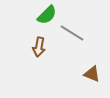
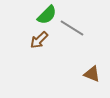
gray line: moved 5 px up
brown arrow: moved 7 px up; rotated 36 degrees clockwise
